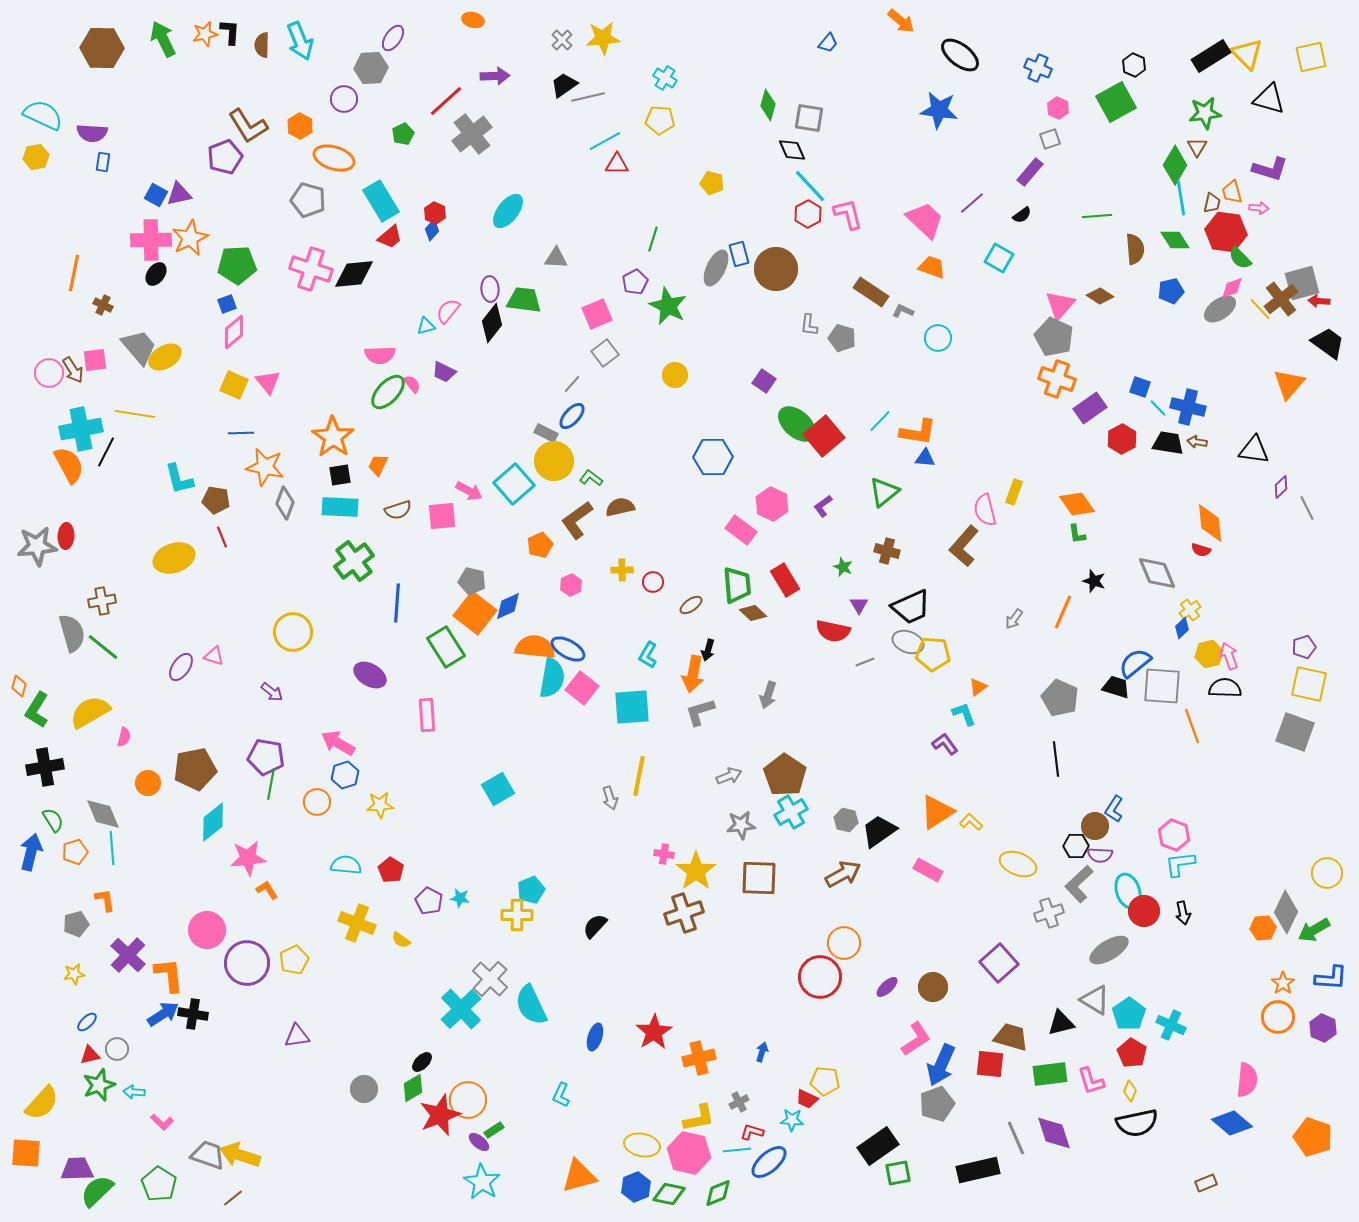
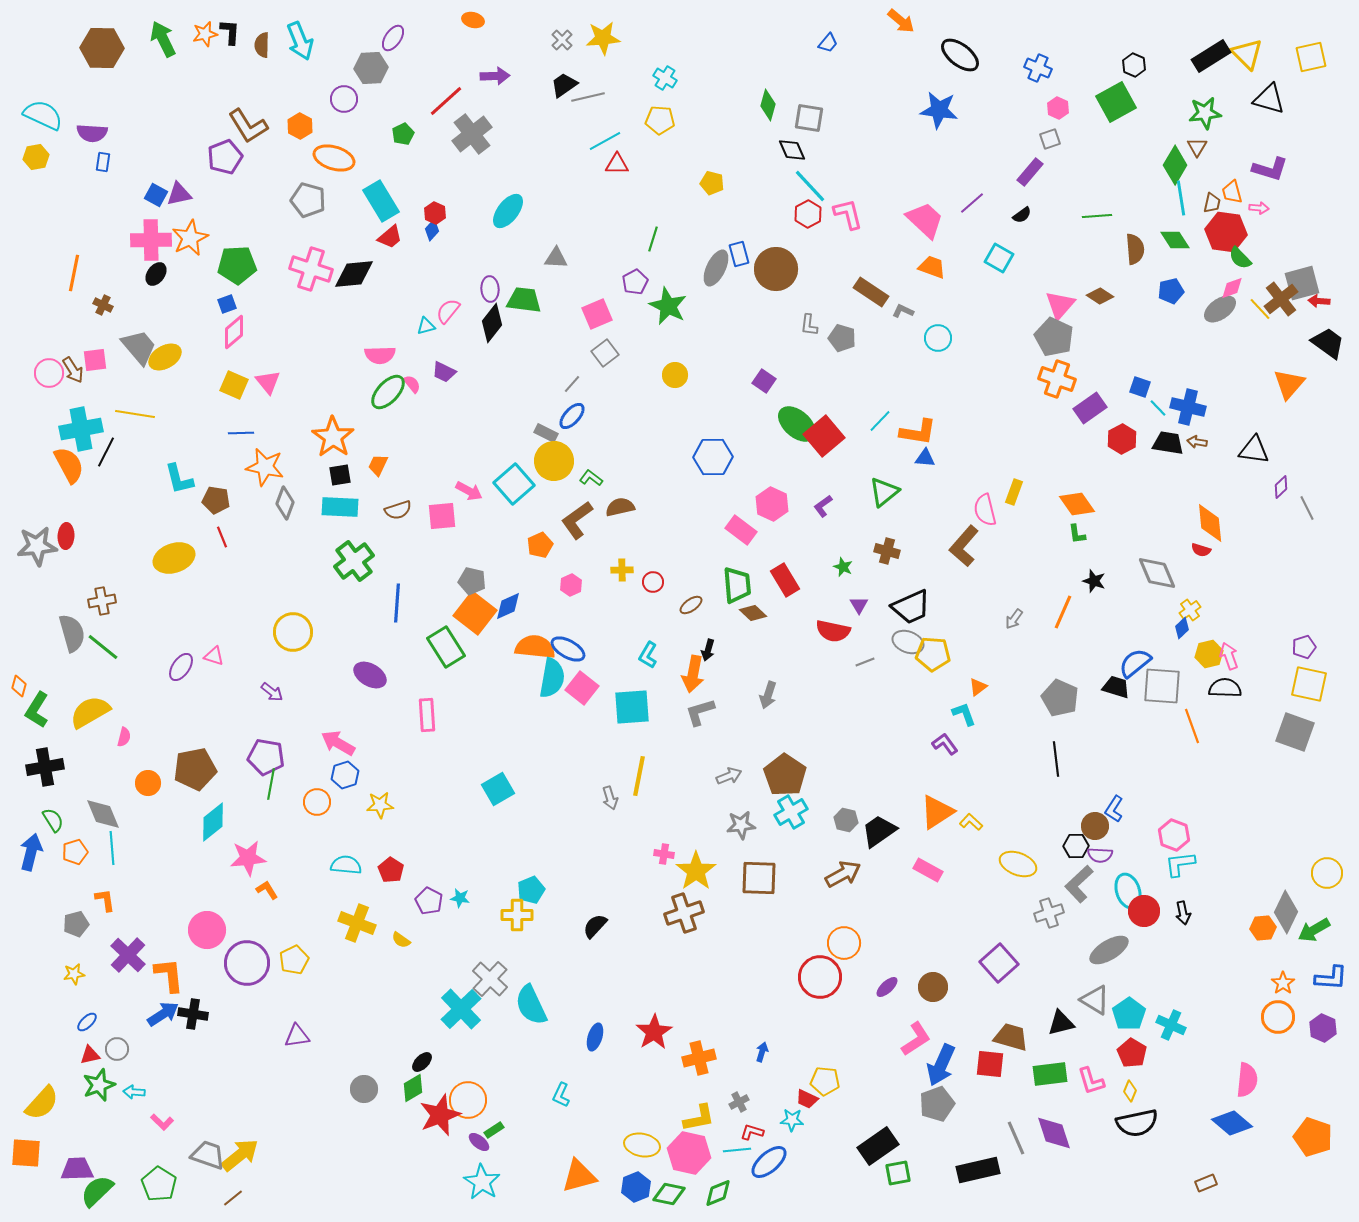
yellow arrow at (240, 1155): rotated 123 degrees clockwise
